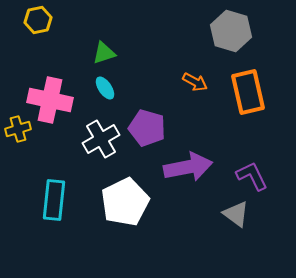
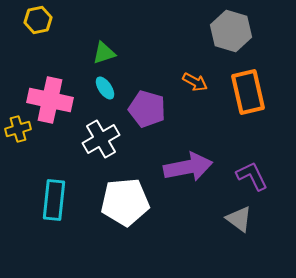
purple pentagon: moved 19 px up
white pentagon: rotated 21 degrees clockwise
gray triangle: moved 3 px right, 5 px down
